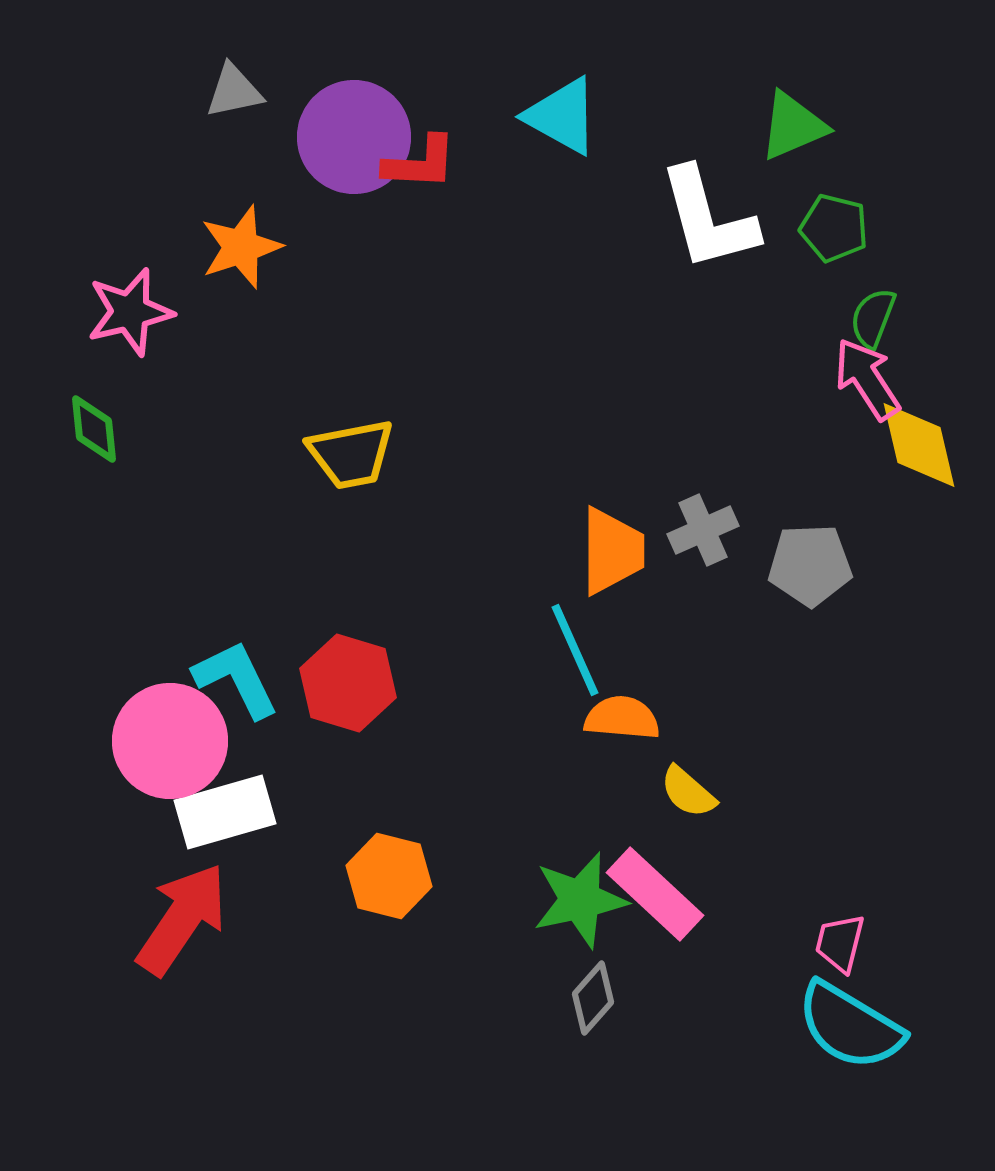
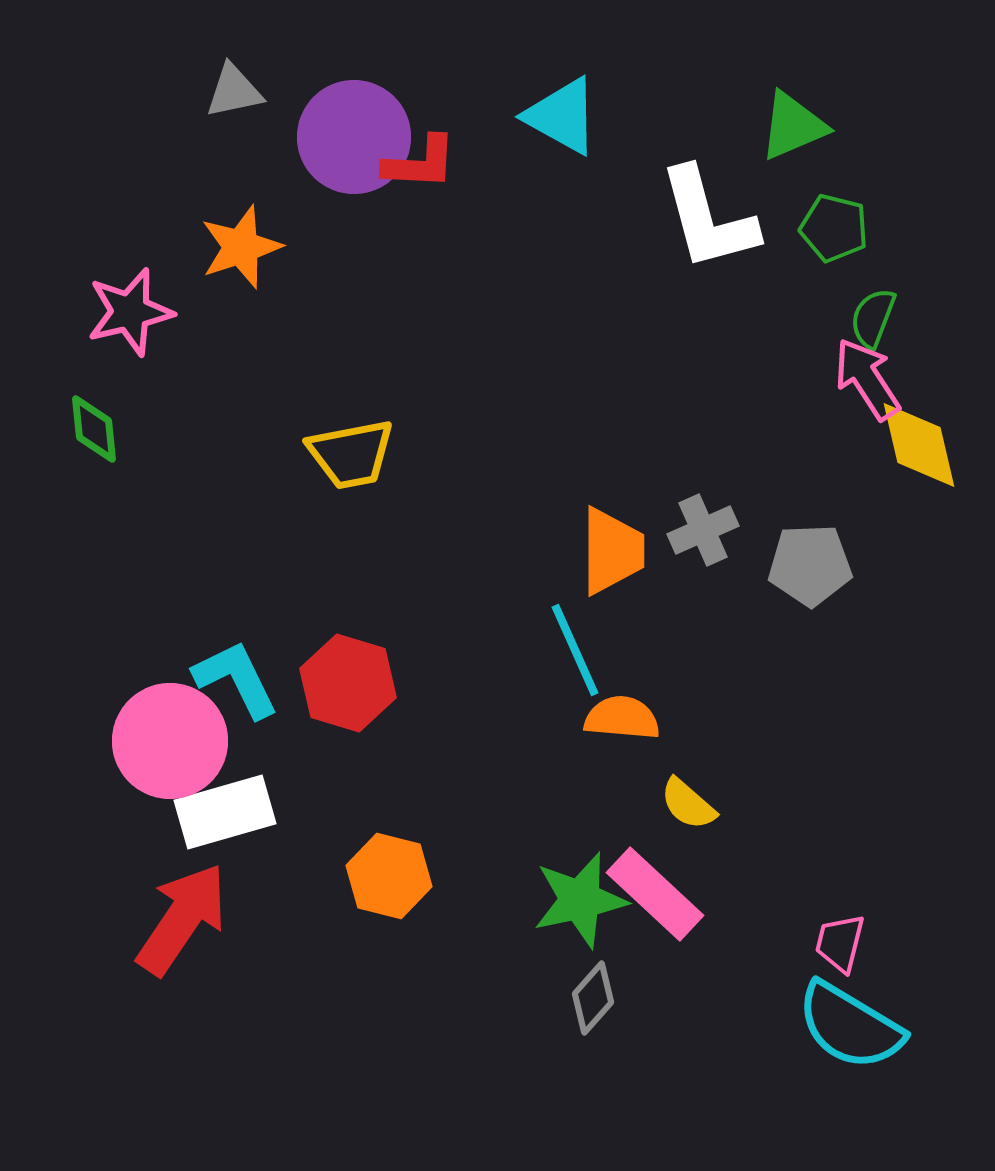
yellow semicircle: moved 12 px down
